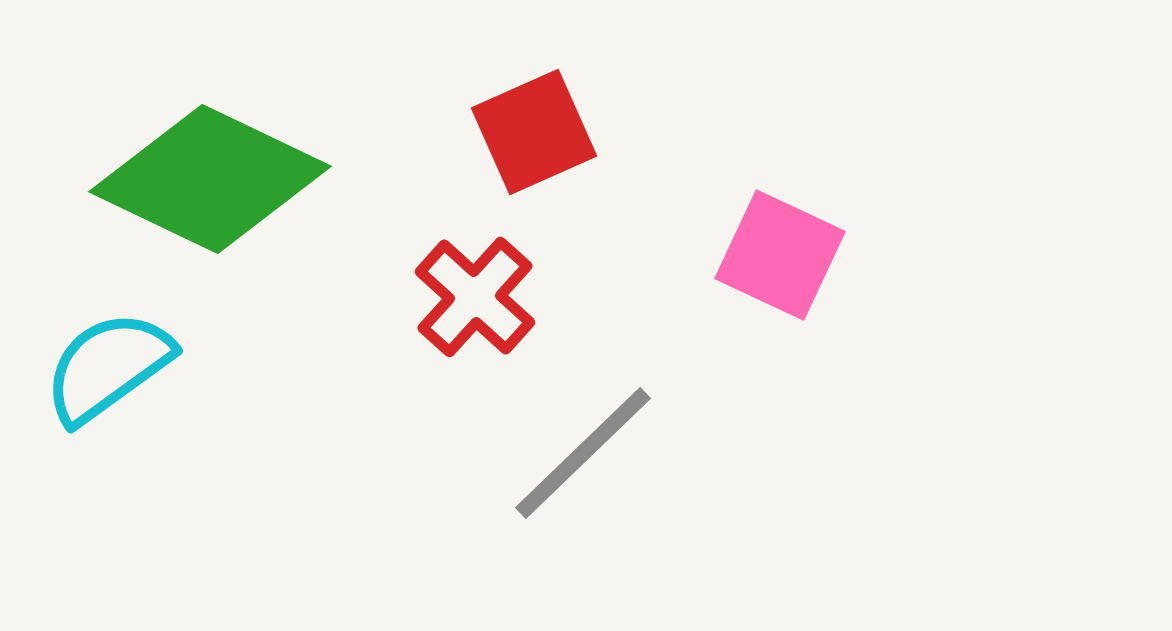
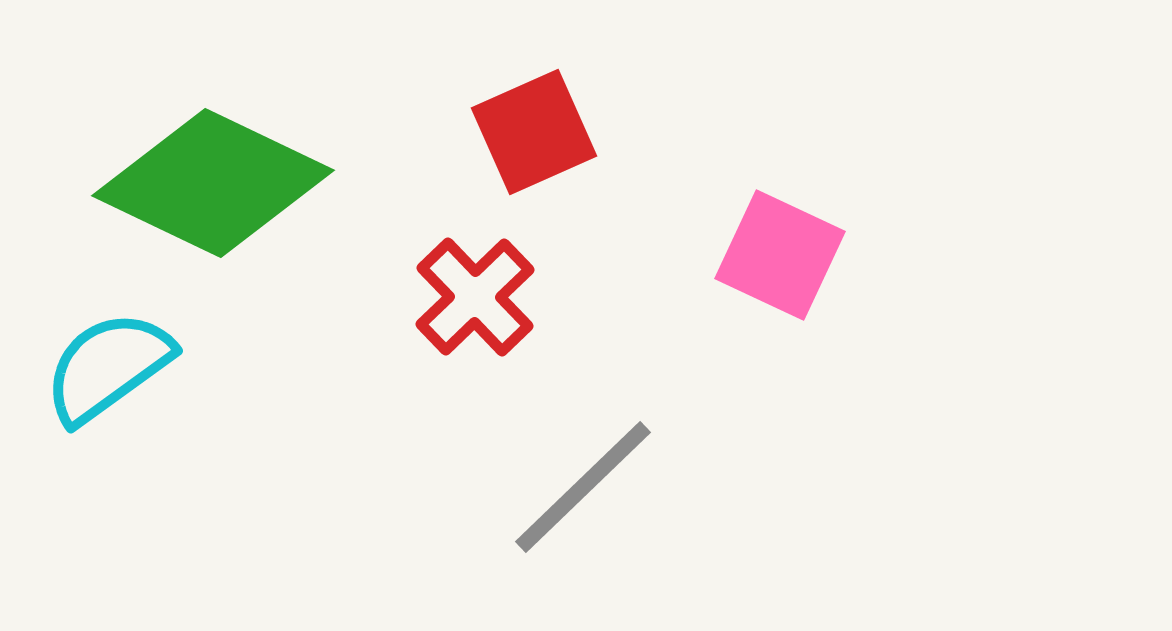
green diamond: moved 3 px right, 4 px down
red cross: rotated 4 degrees clockwise
gray line: moved 34 px down
